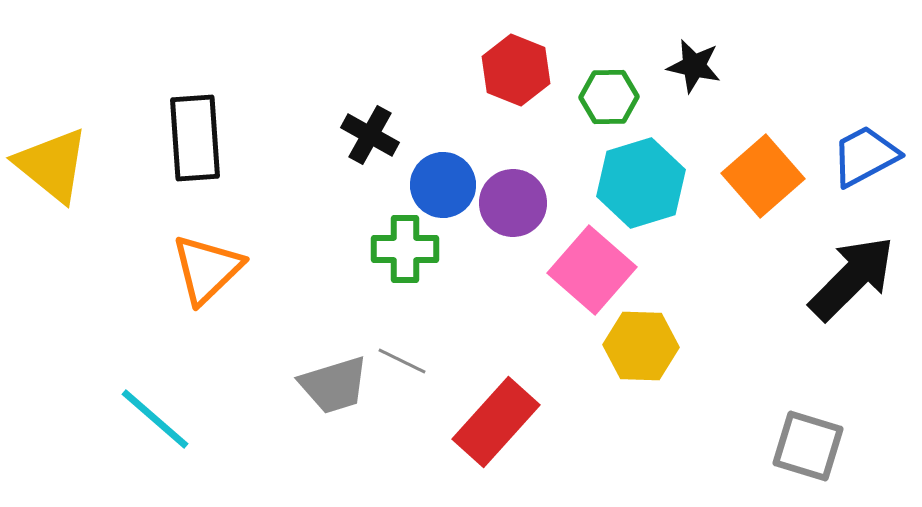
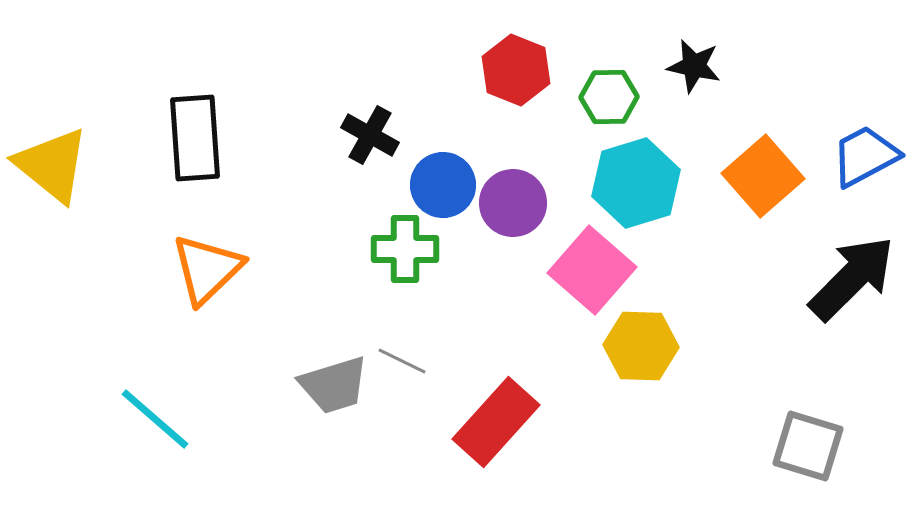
cyan hexagon: moved 5 px left
